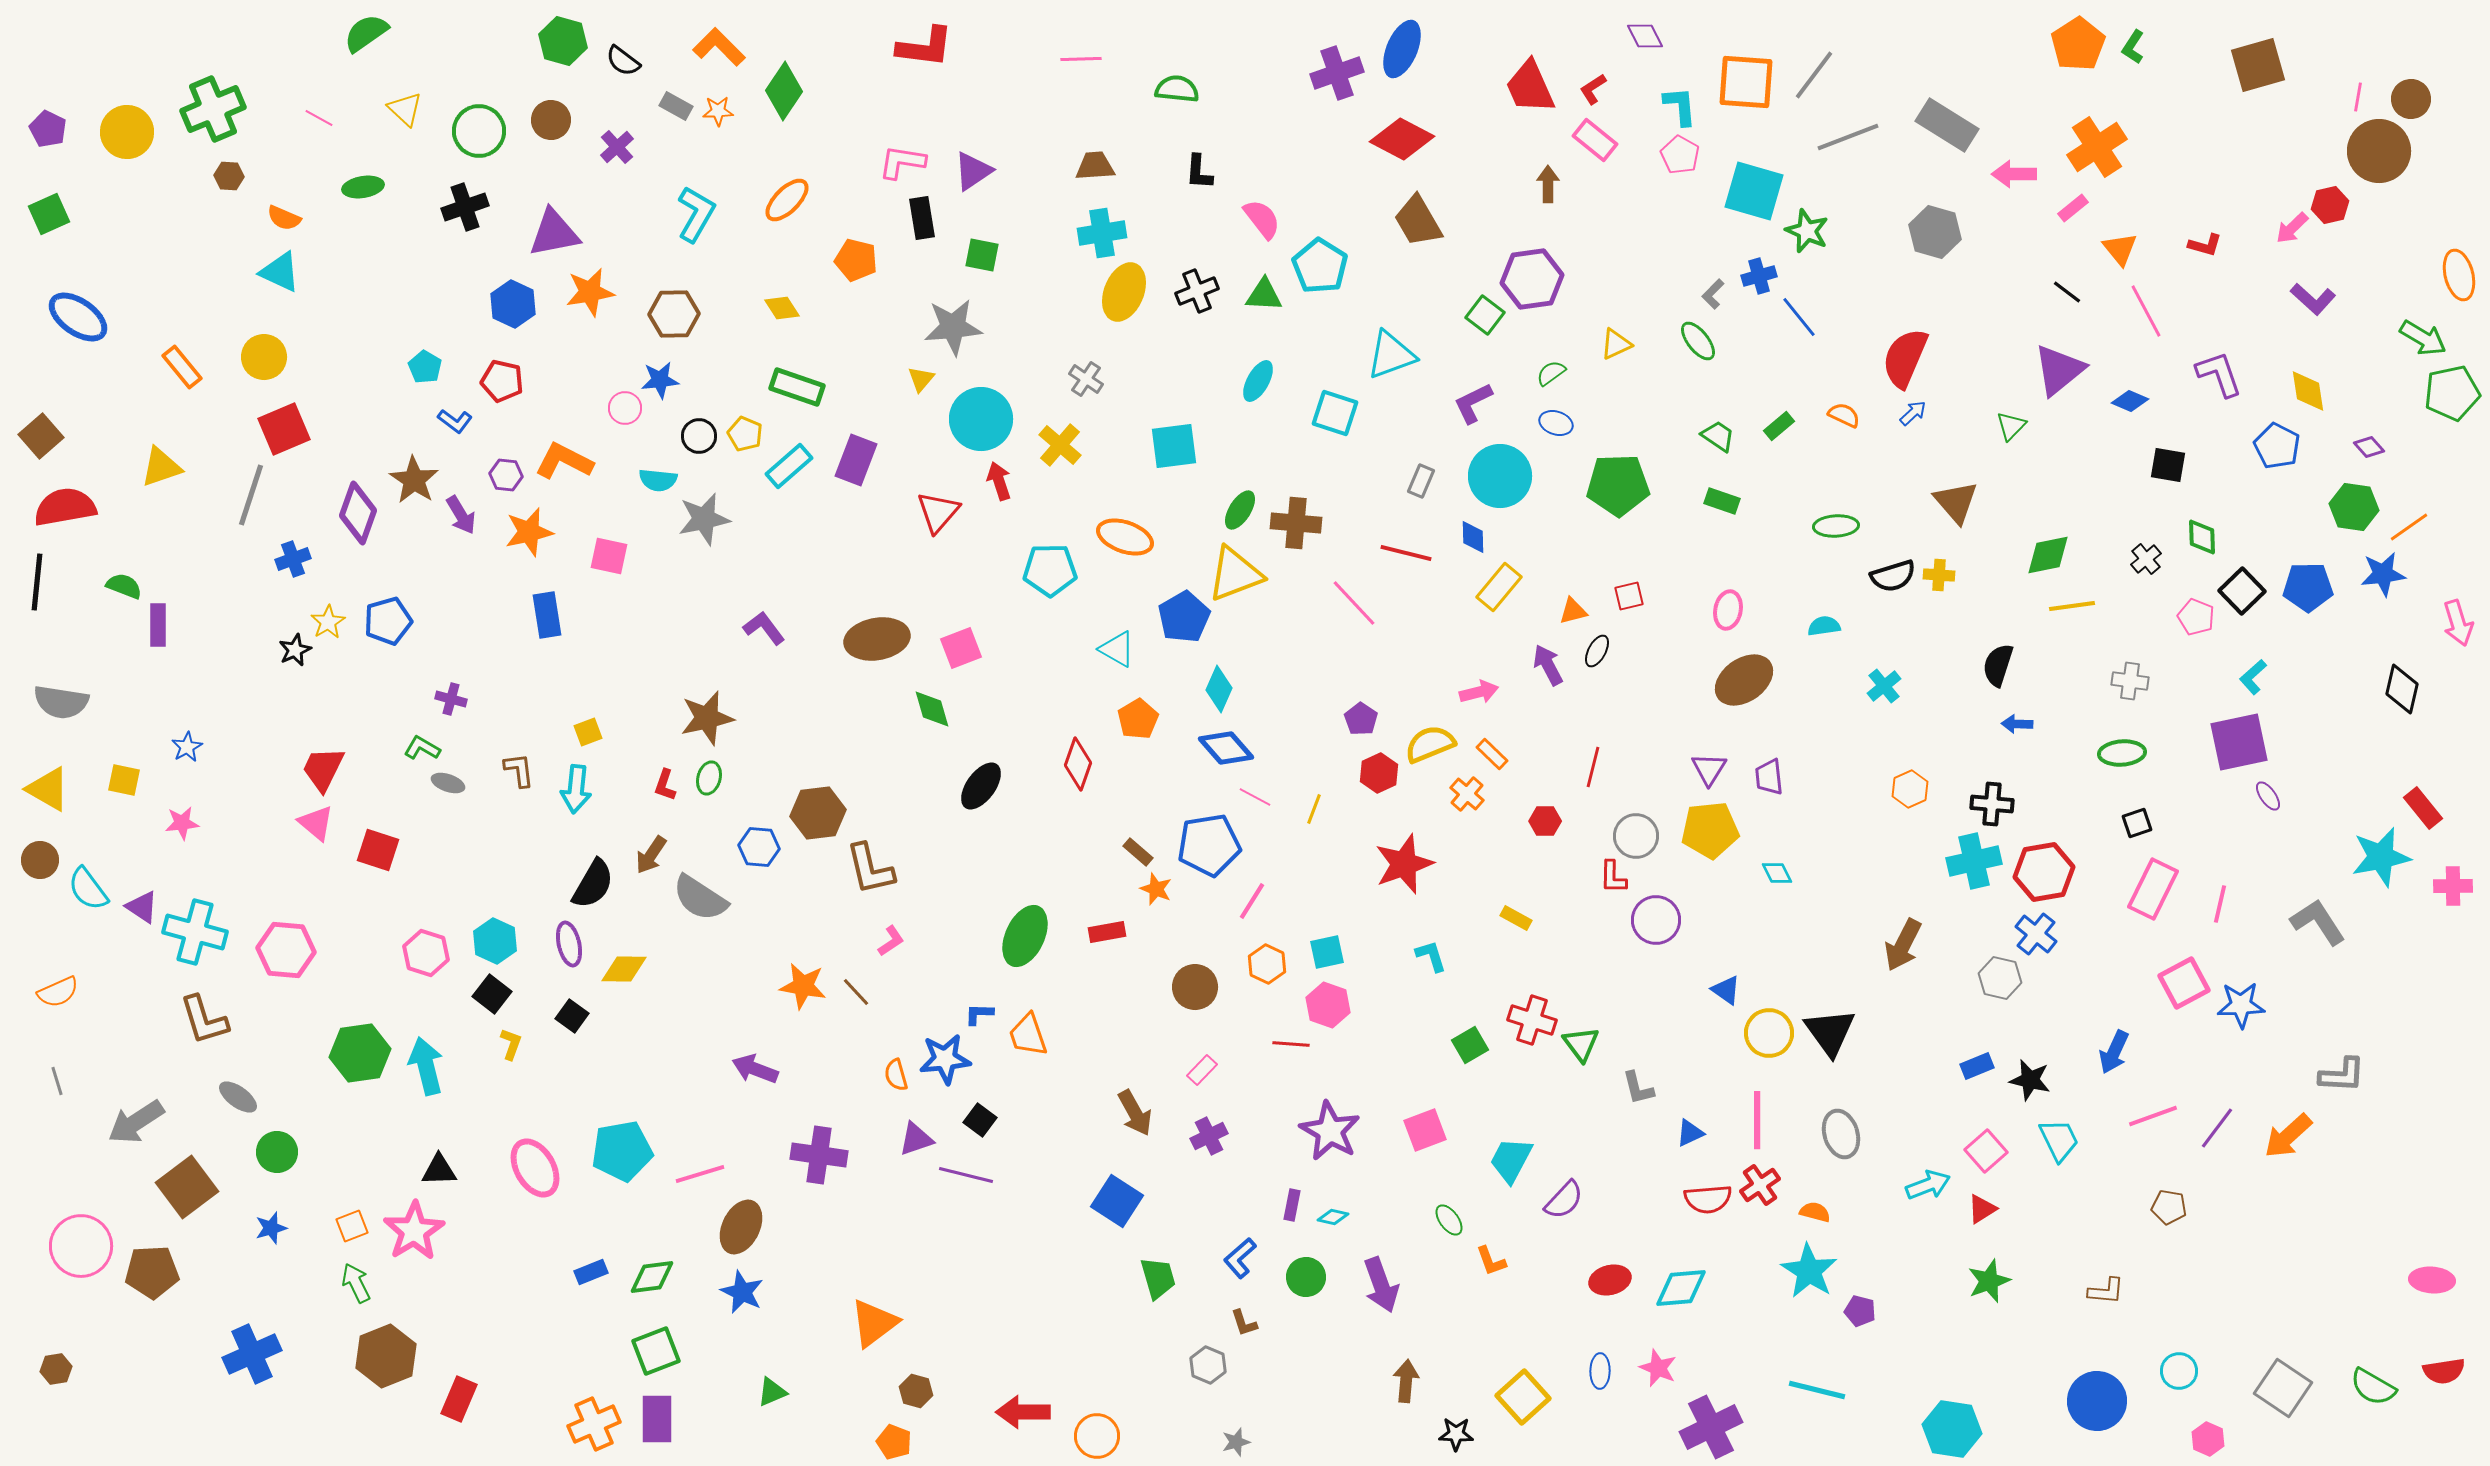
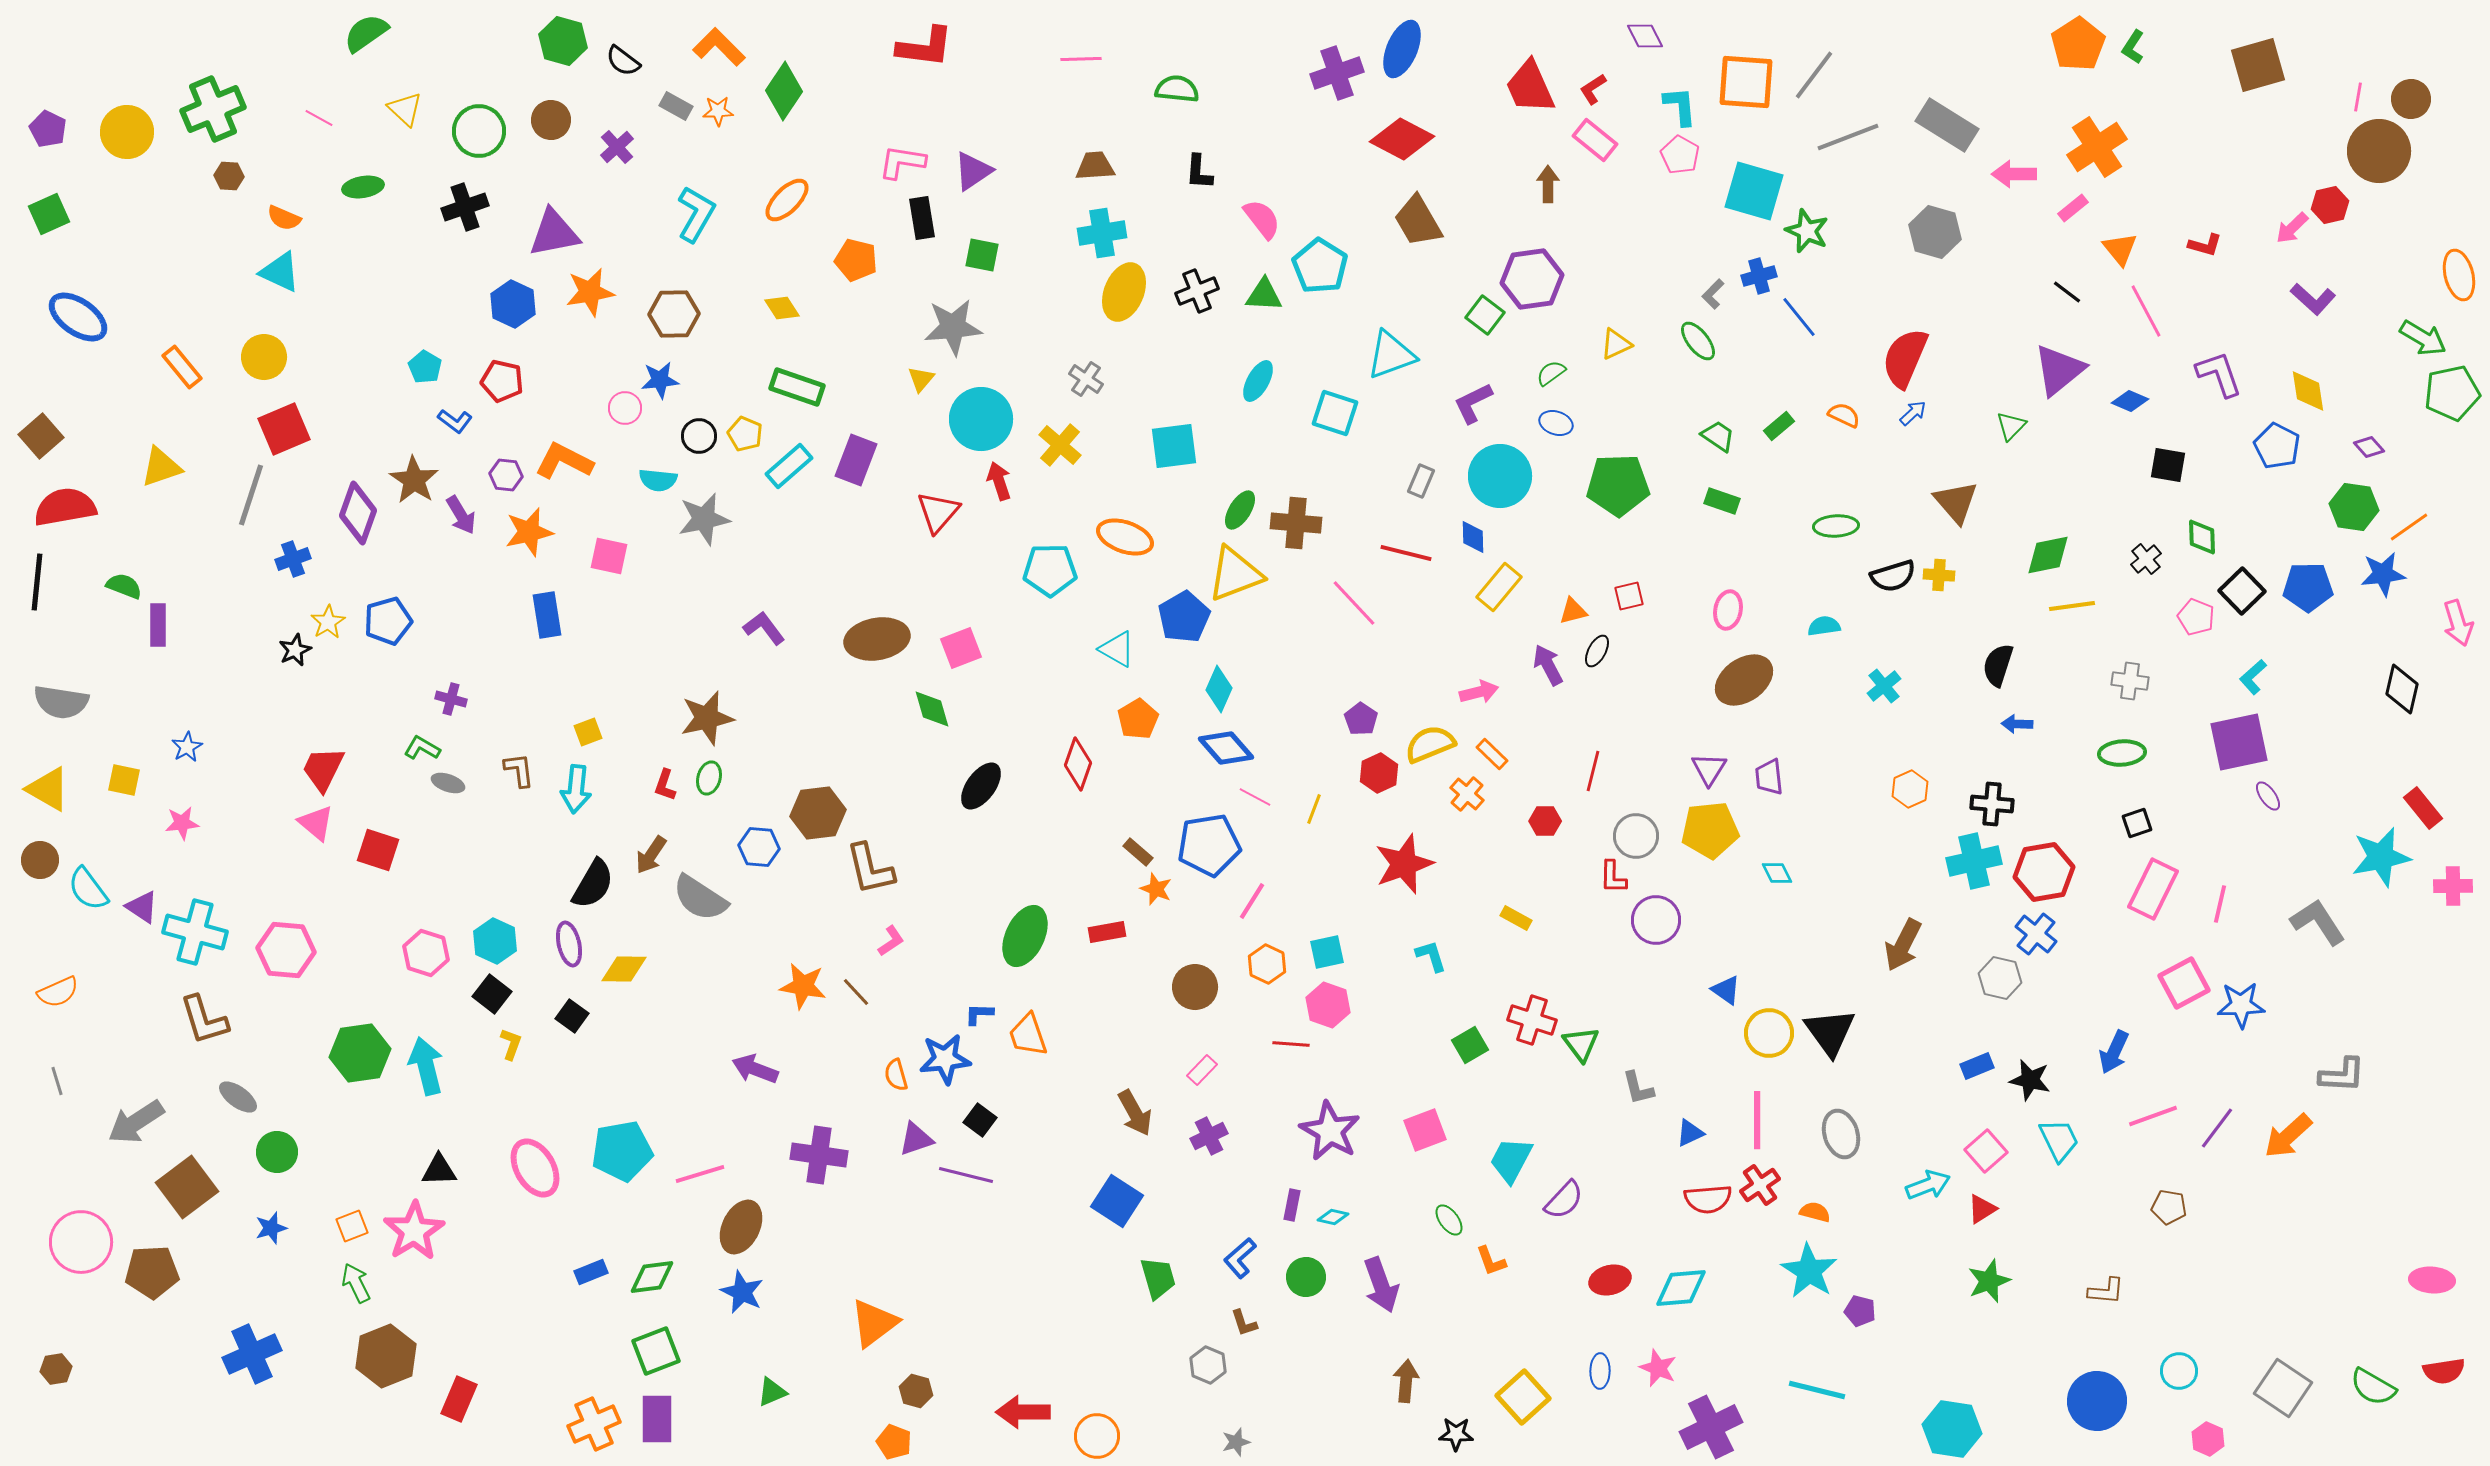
red line at (1593, 767): moved 4 px down
pink circle at (81, 1246): moved 4 px up
